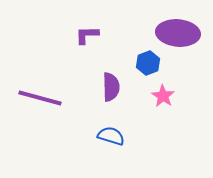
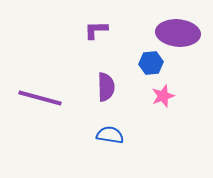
purple L-shape: moved 9 px right, 5 px up
blue hexagon: moved 3 px right; rotated 15 degrees clockwise
purple semicircle: moved 5 px left
pink star: rotated 20 degrees clockwise
blue semicircle: moved 1 px left, 1 px up; rotated 8 degrees counterclockwise
